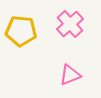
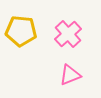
pink cross: moved 2 px left, 10 px down
